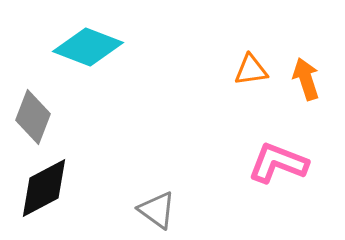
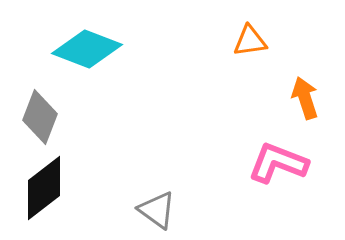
cyan diamond: moved 1 px left, 2 px down
orange triangle: moved 1 px left, 29 px up
orange arrow: moved 1 px left, 19 px down
gray diamond: moved 7 px right
black diamond: rotated 10 degrees counterclockwise
